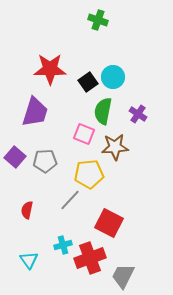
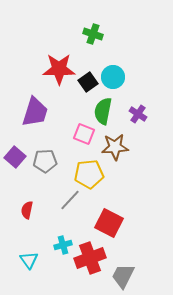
green cross: moved 5 px left, 14 px down
red star: moved 9 px right
